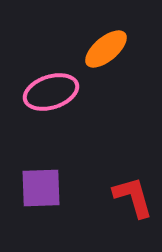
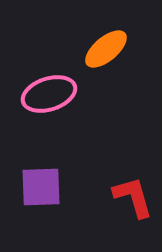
pink ellipse: moved 2 px left, 2 px down
purple square: moved 1 px up
